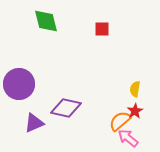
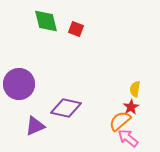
red square: moved 26 px left; rotated 21 degrees clockwise
red star: moved 4 px left, 4 px up
purple triangle: moved 1 px right, 3 px down
